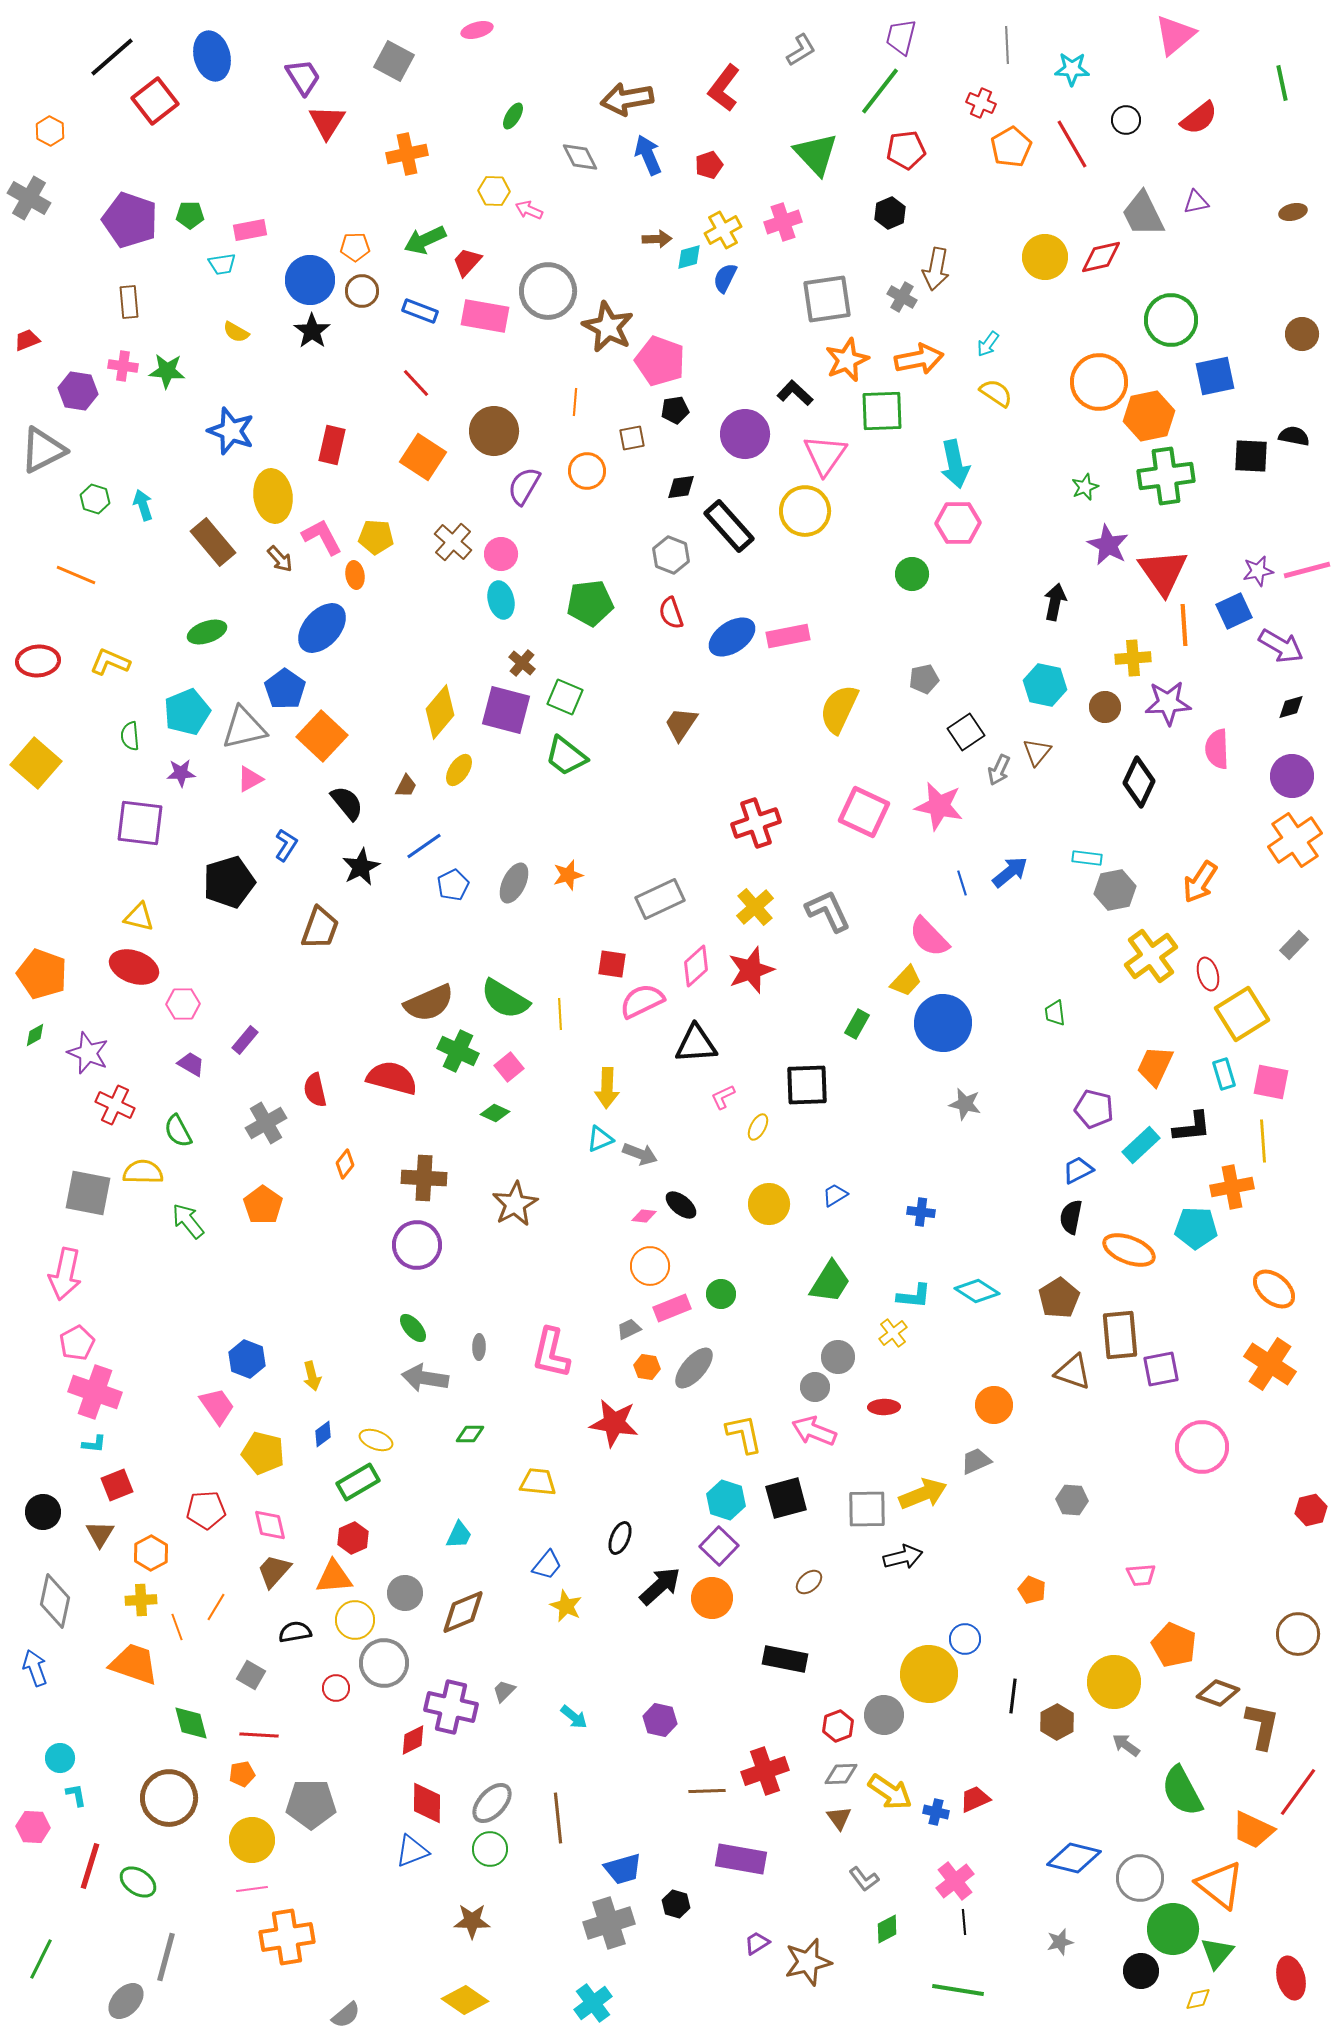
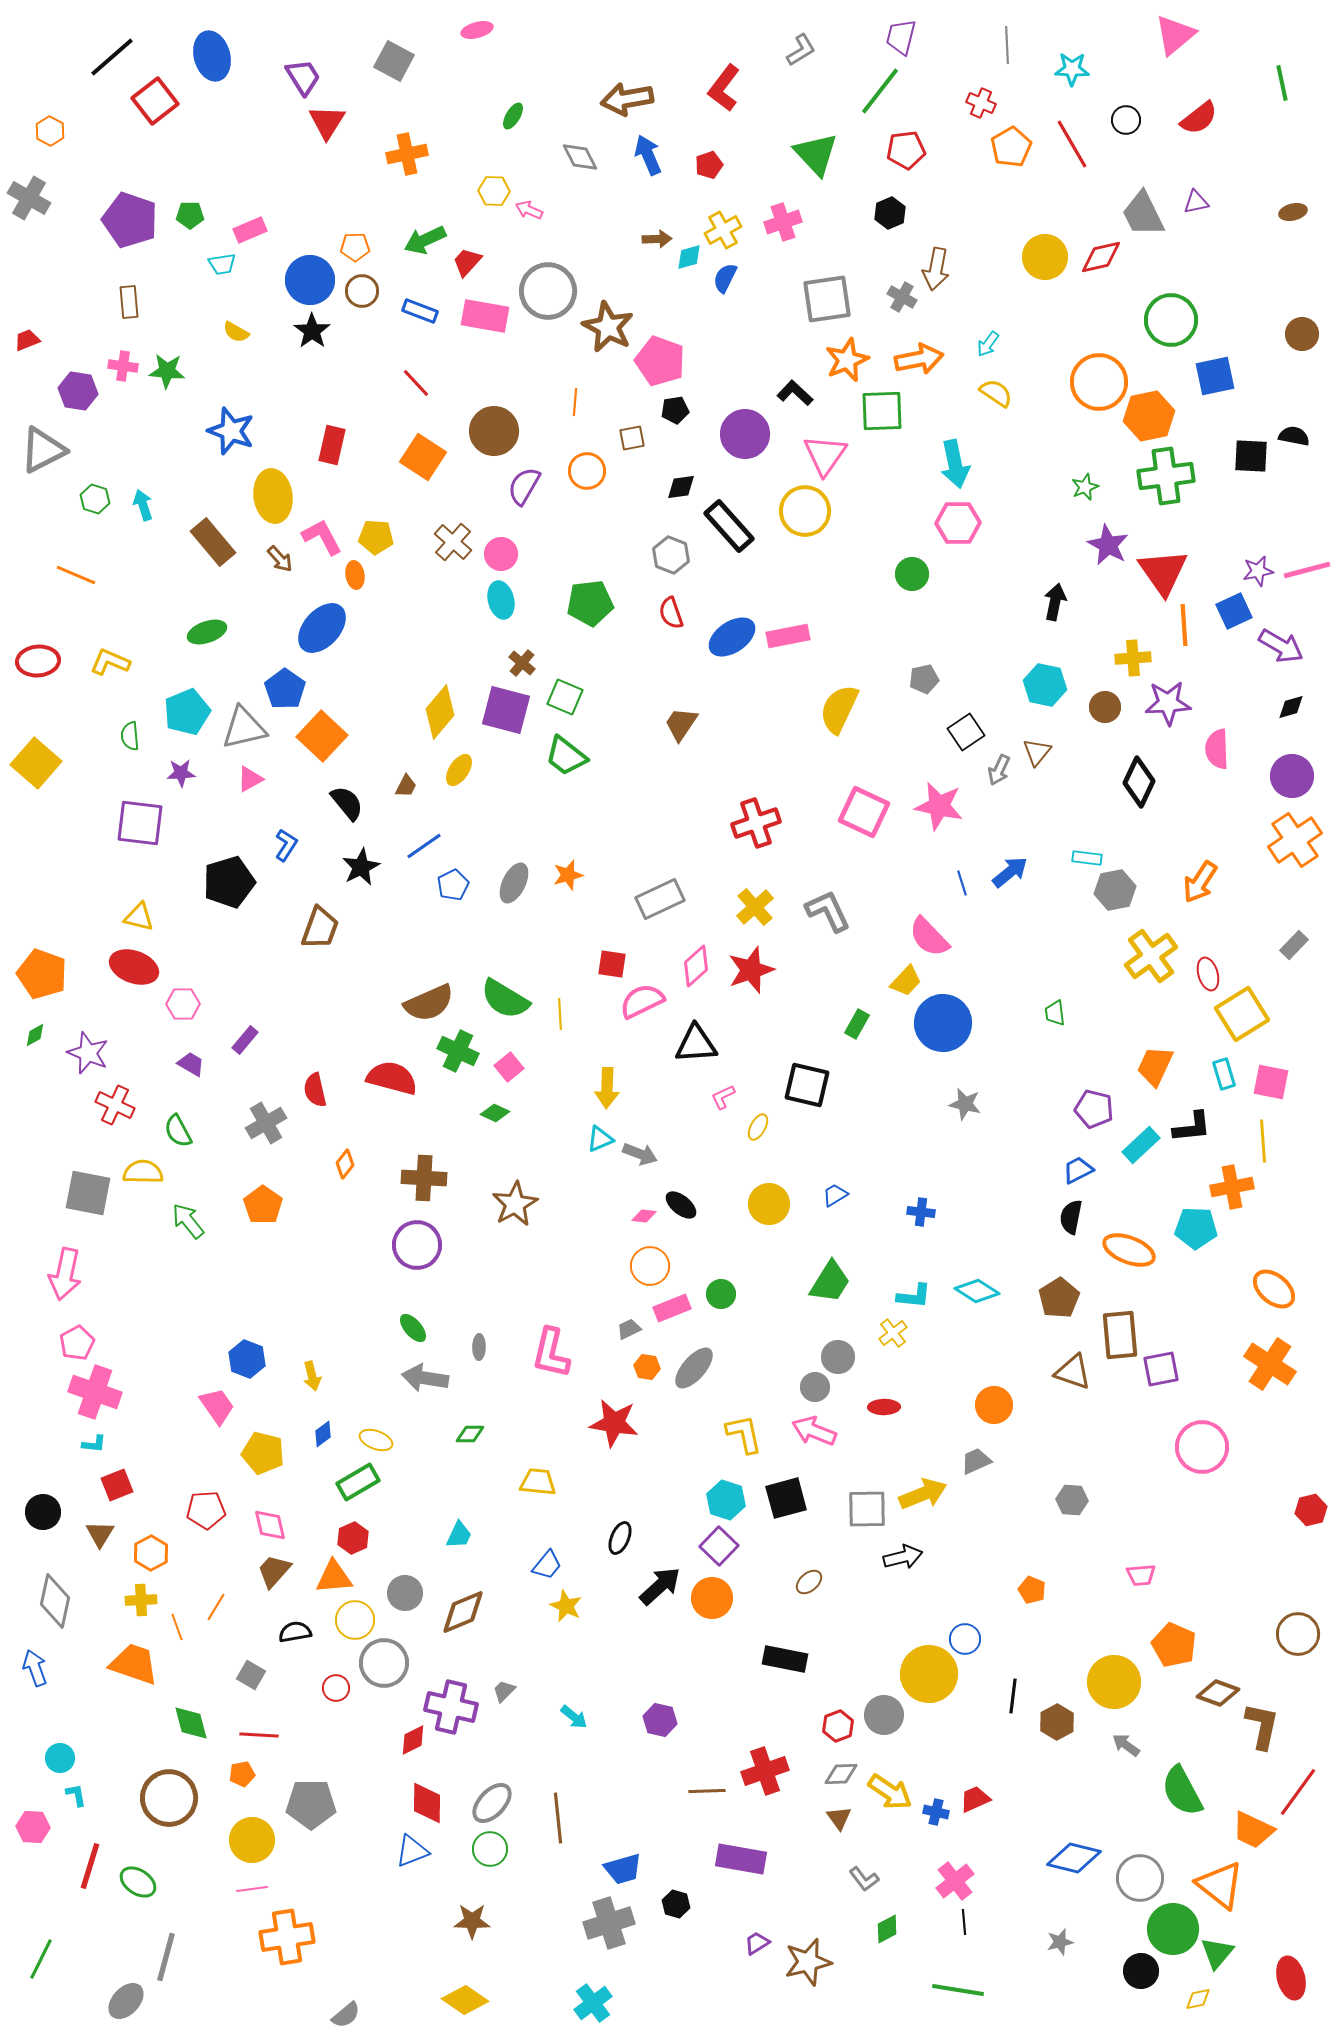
pink rectangle at (250, 230): rotated 12 degrees counterclockwise
black square at (807, 1085): rotated 15 degrees clockwise
